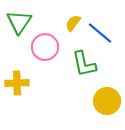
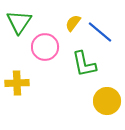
blue line: moved 1 px up
